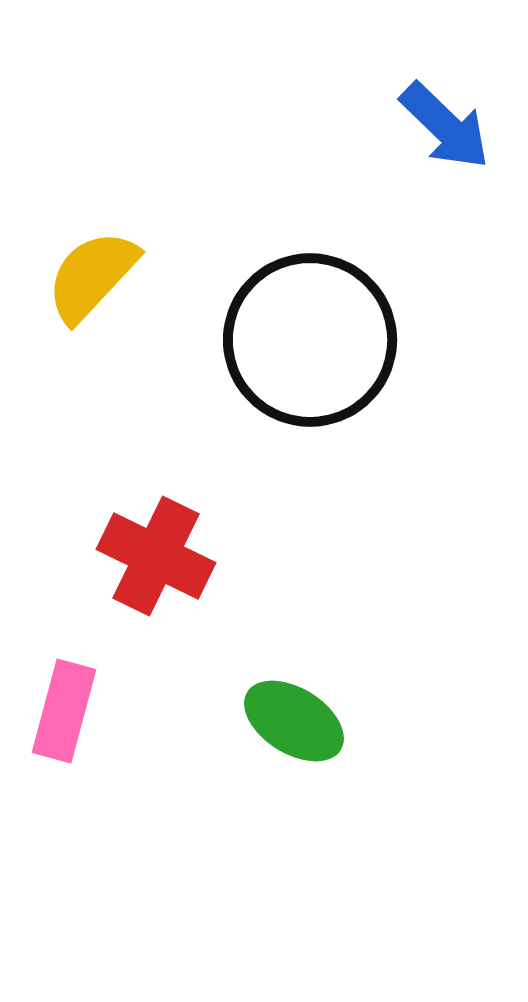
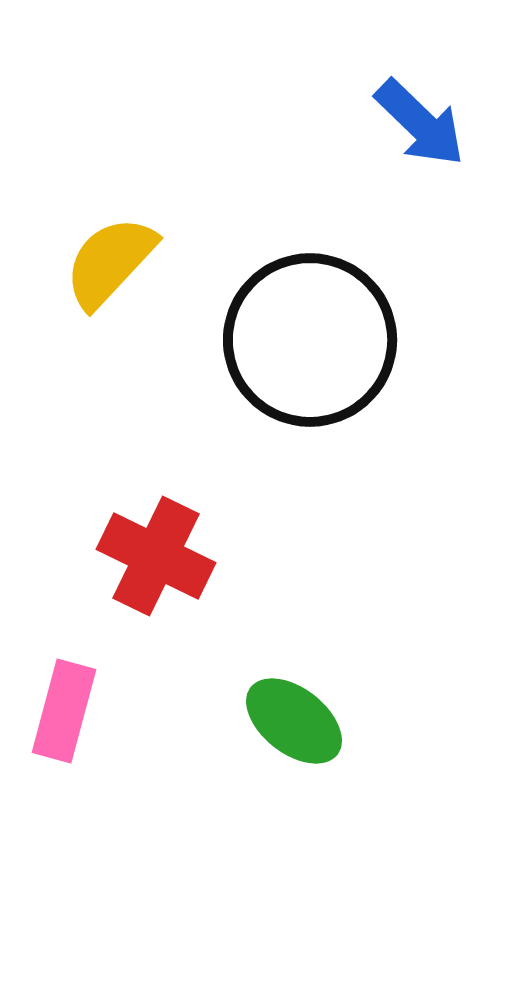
blue arrow: moved 25 px left, 3 px up
yellow semicircle: moved 18 px right, 14 px up
green ellipse: rotated 6 degrees clockwise
